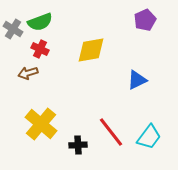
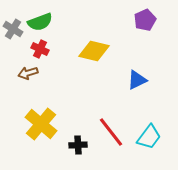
yellow diamond: moved 3 px right, 1 px down; rotated 24 degrees clockwise
